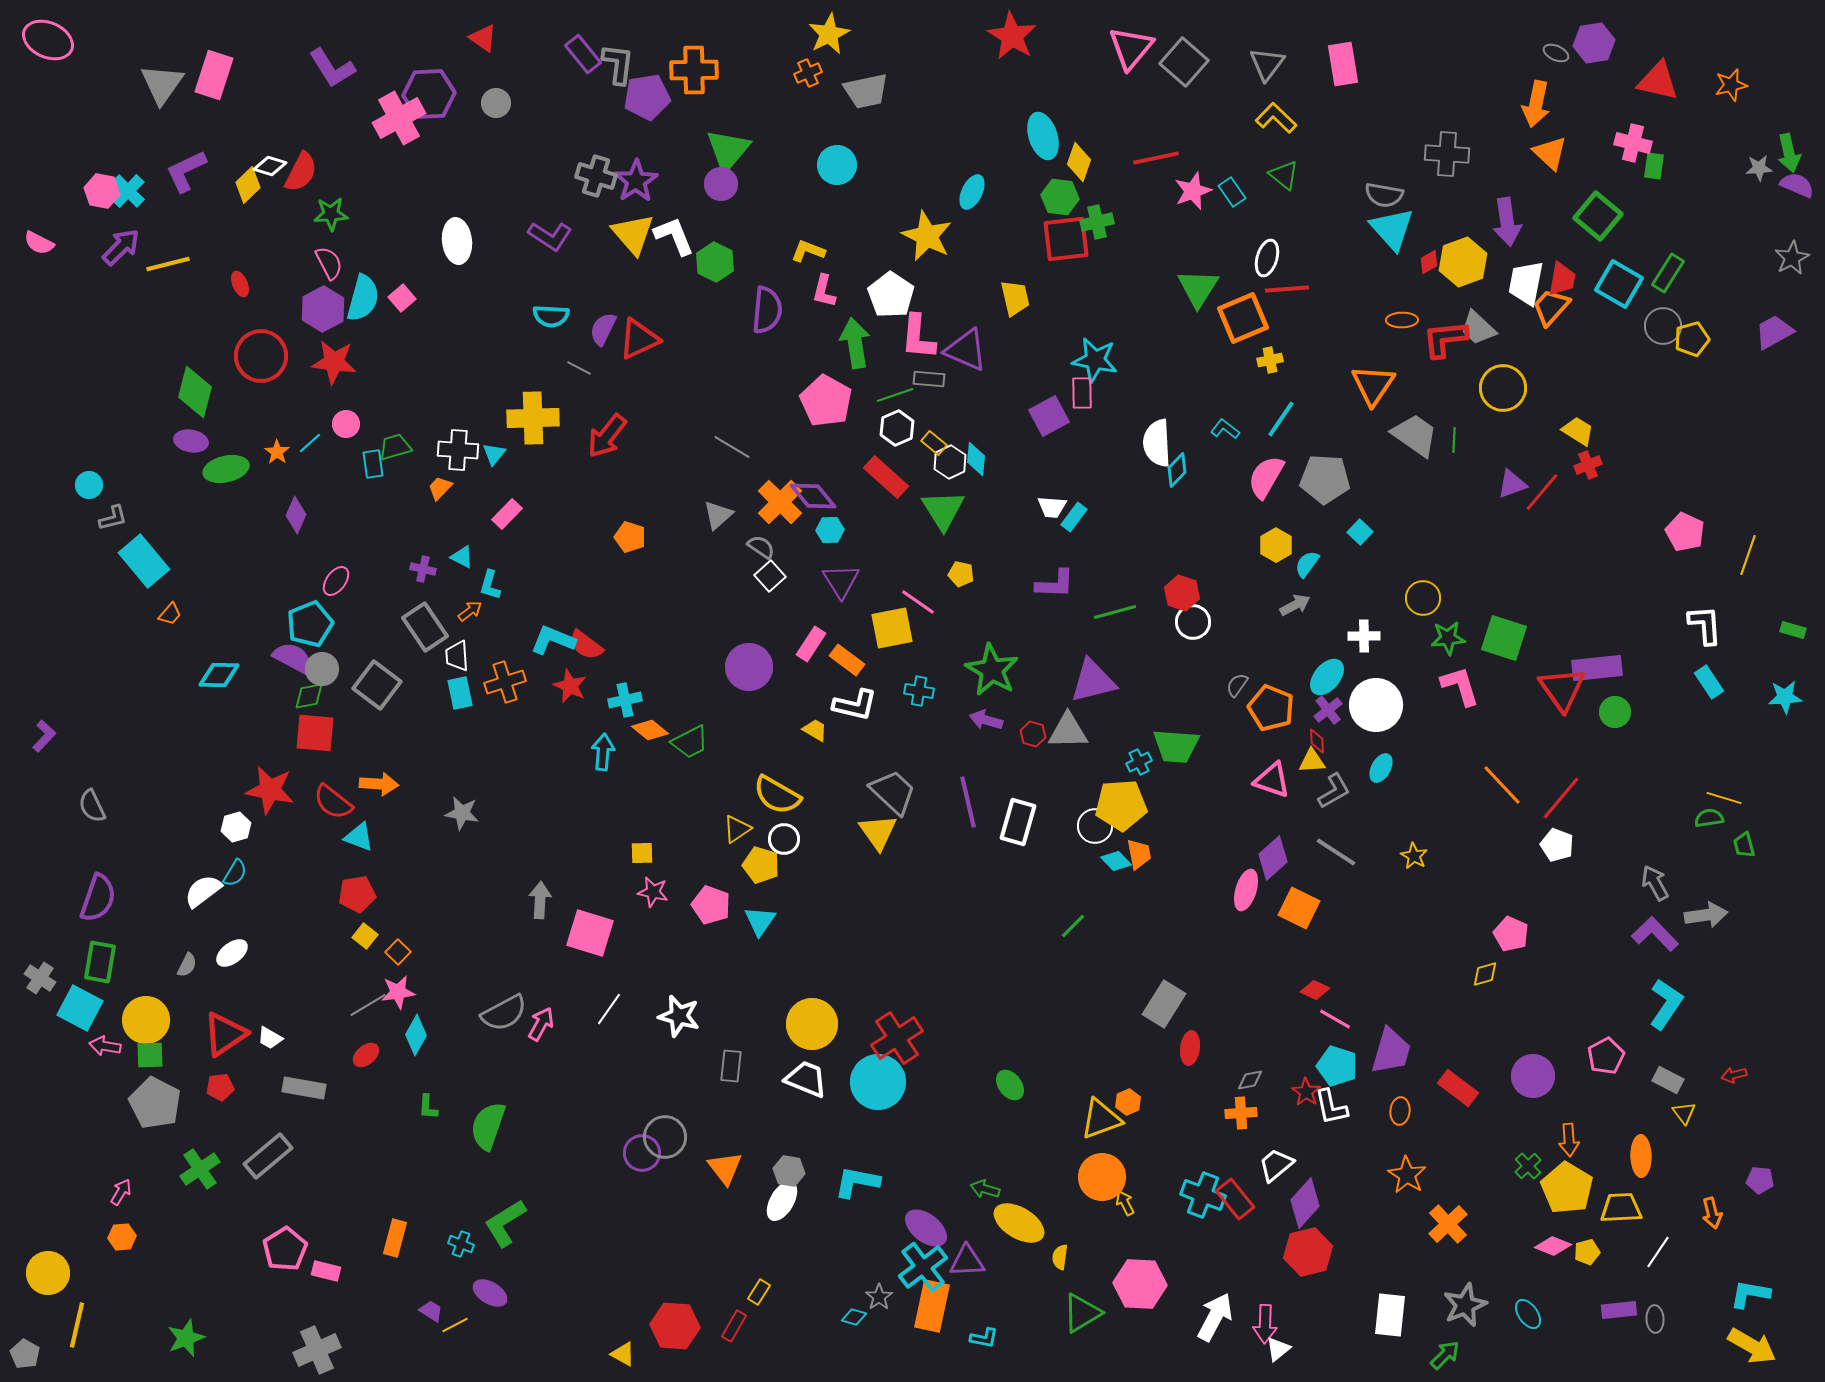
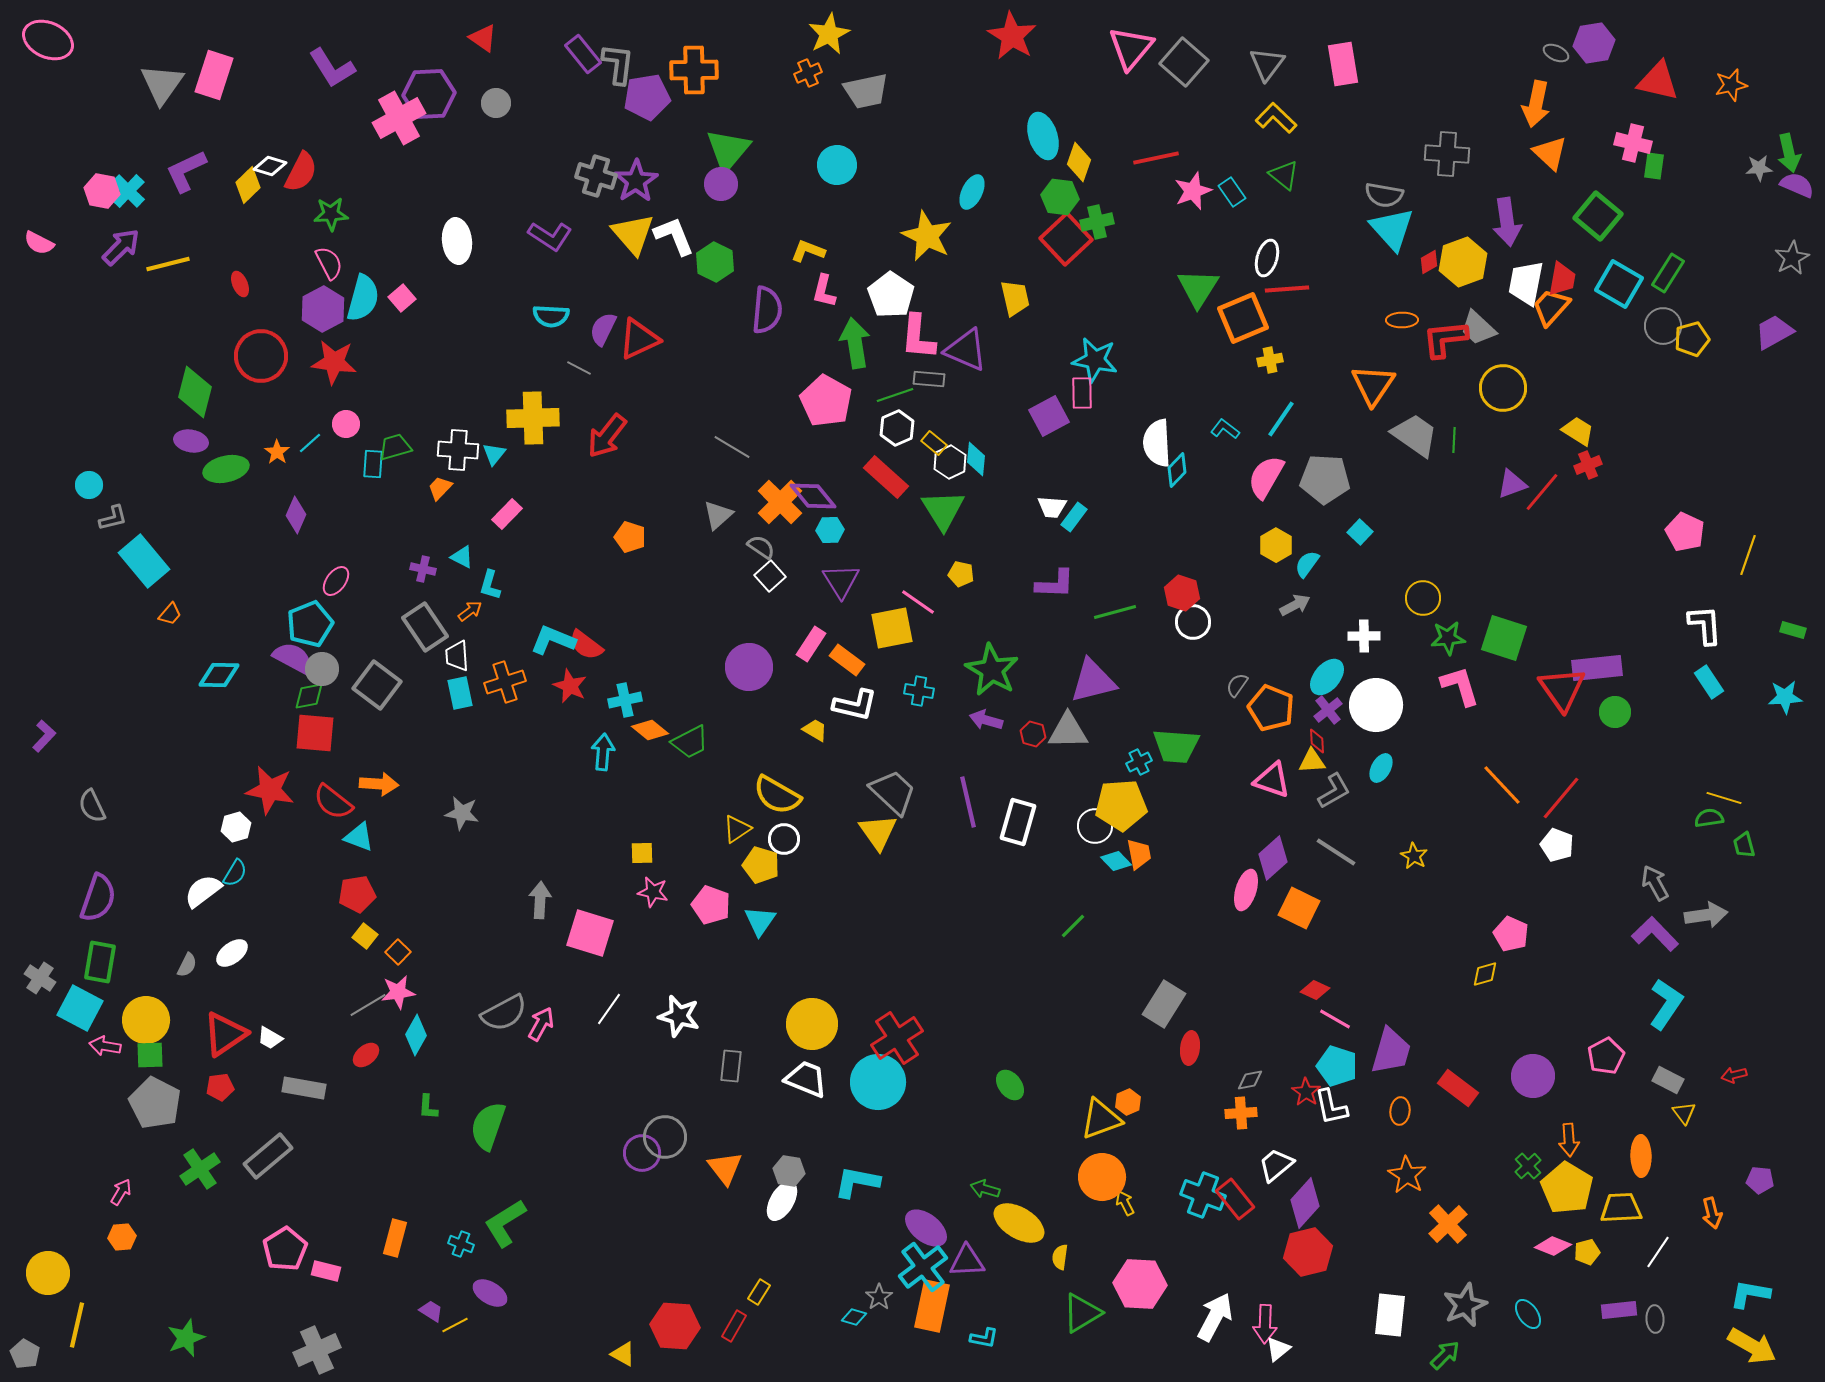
red square at (1066, 239): rotated 36 degrees counterclockwise
cyan rectangle at (373, 464): rotated 12 degrees clockwise
